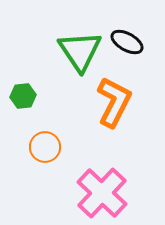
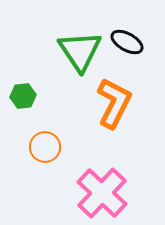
orange L-shape: moved 1 px down
